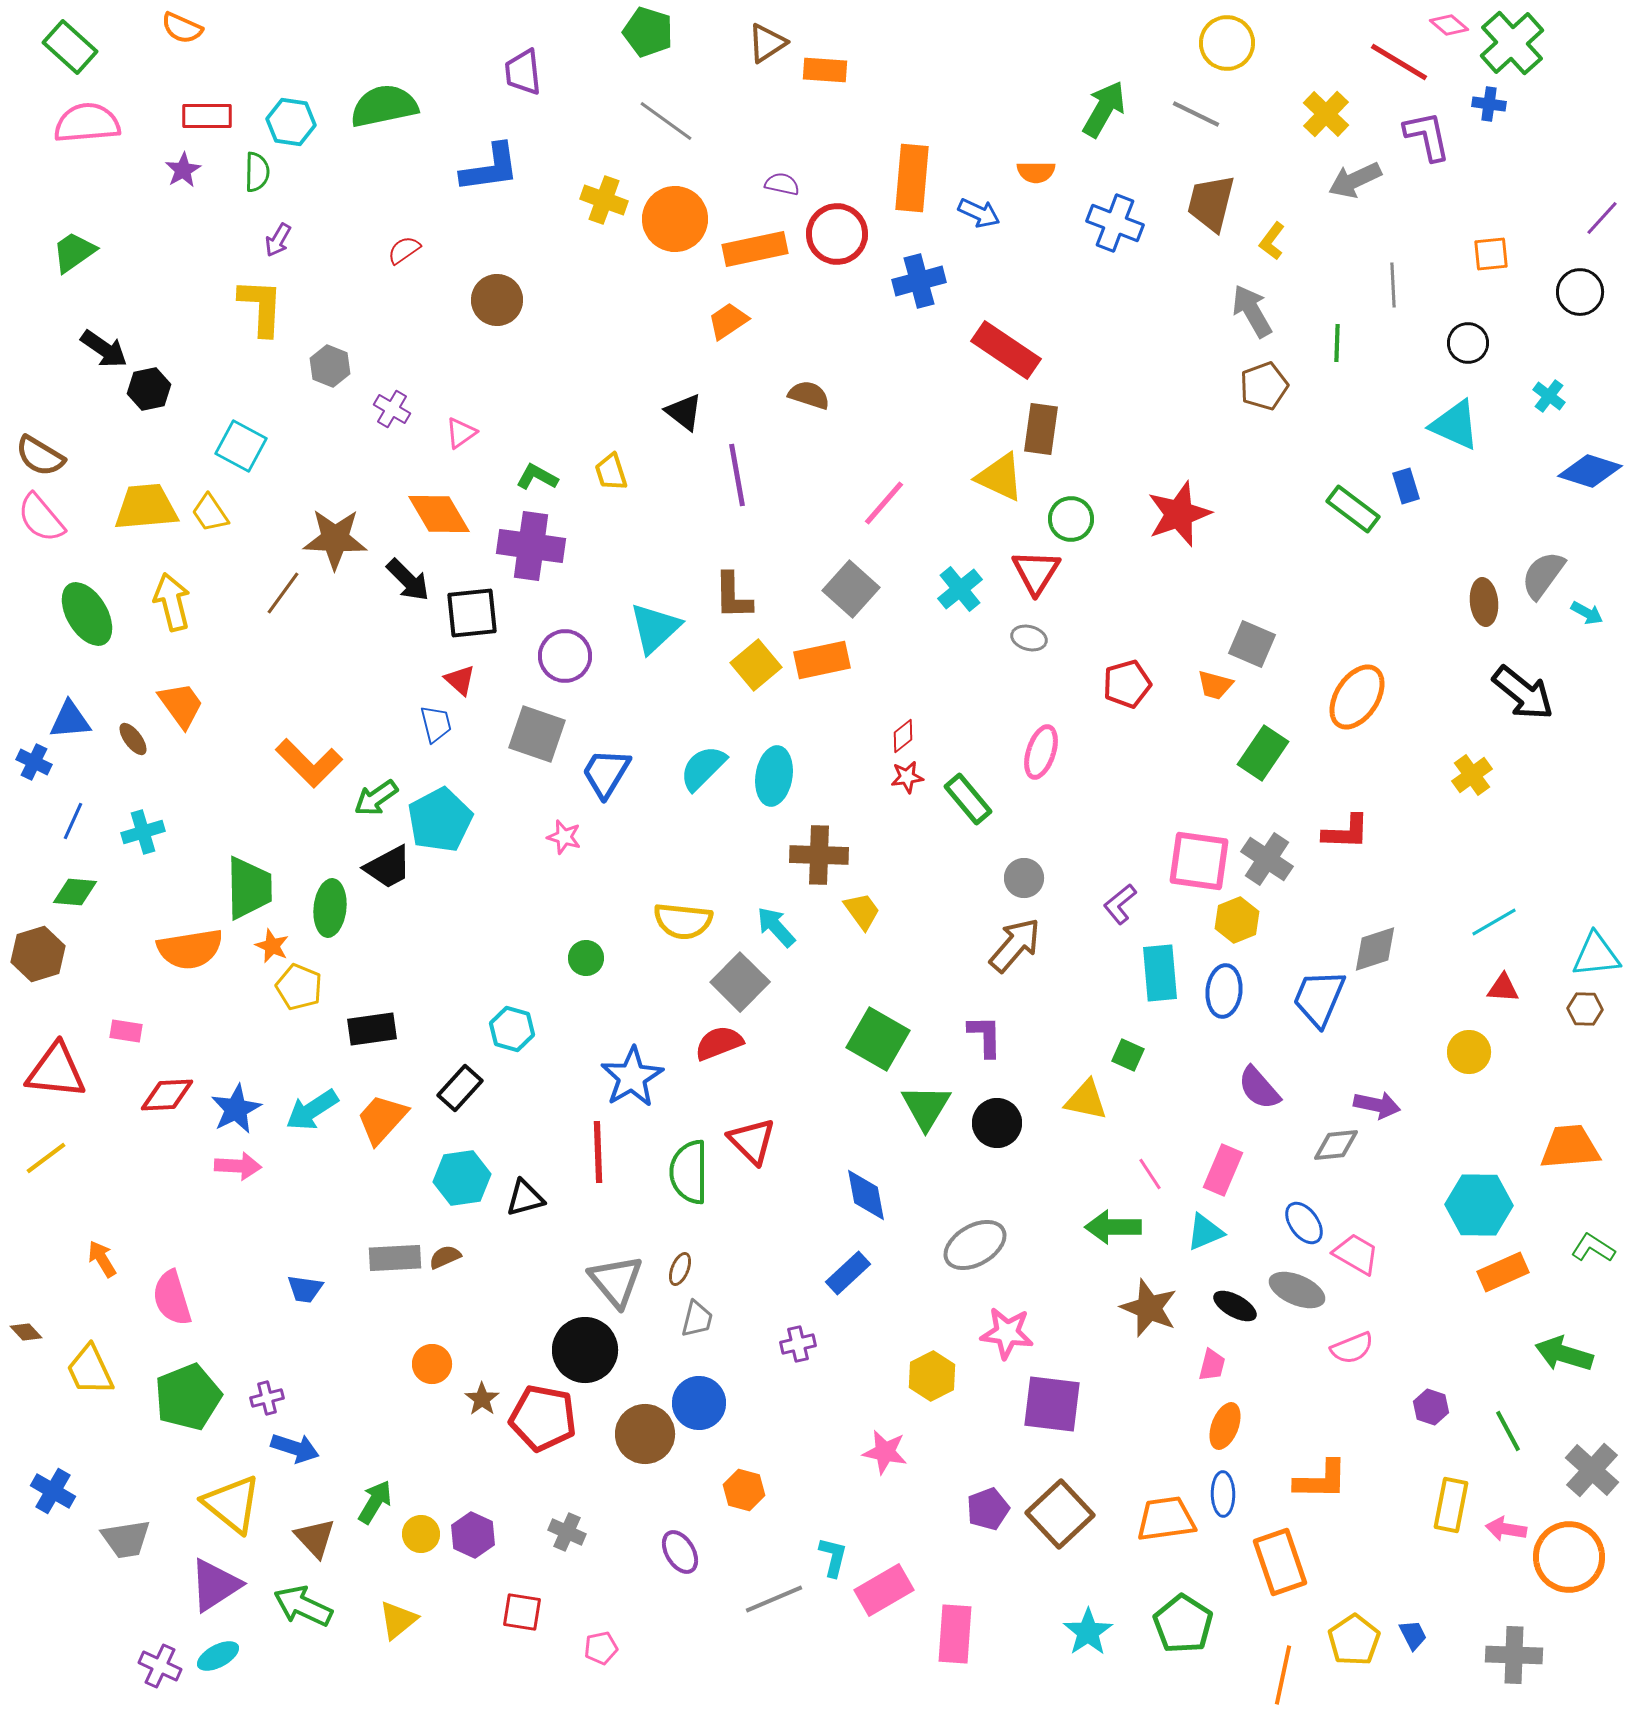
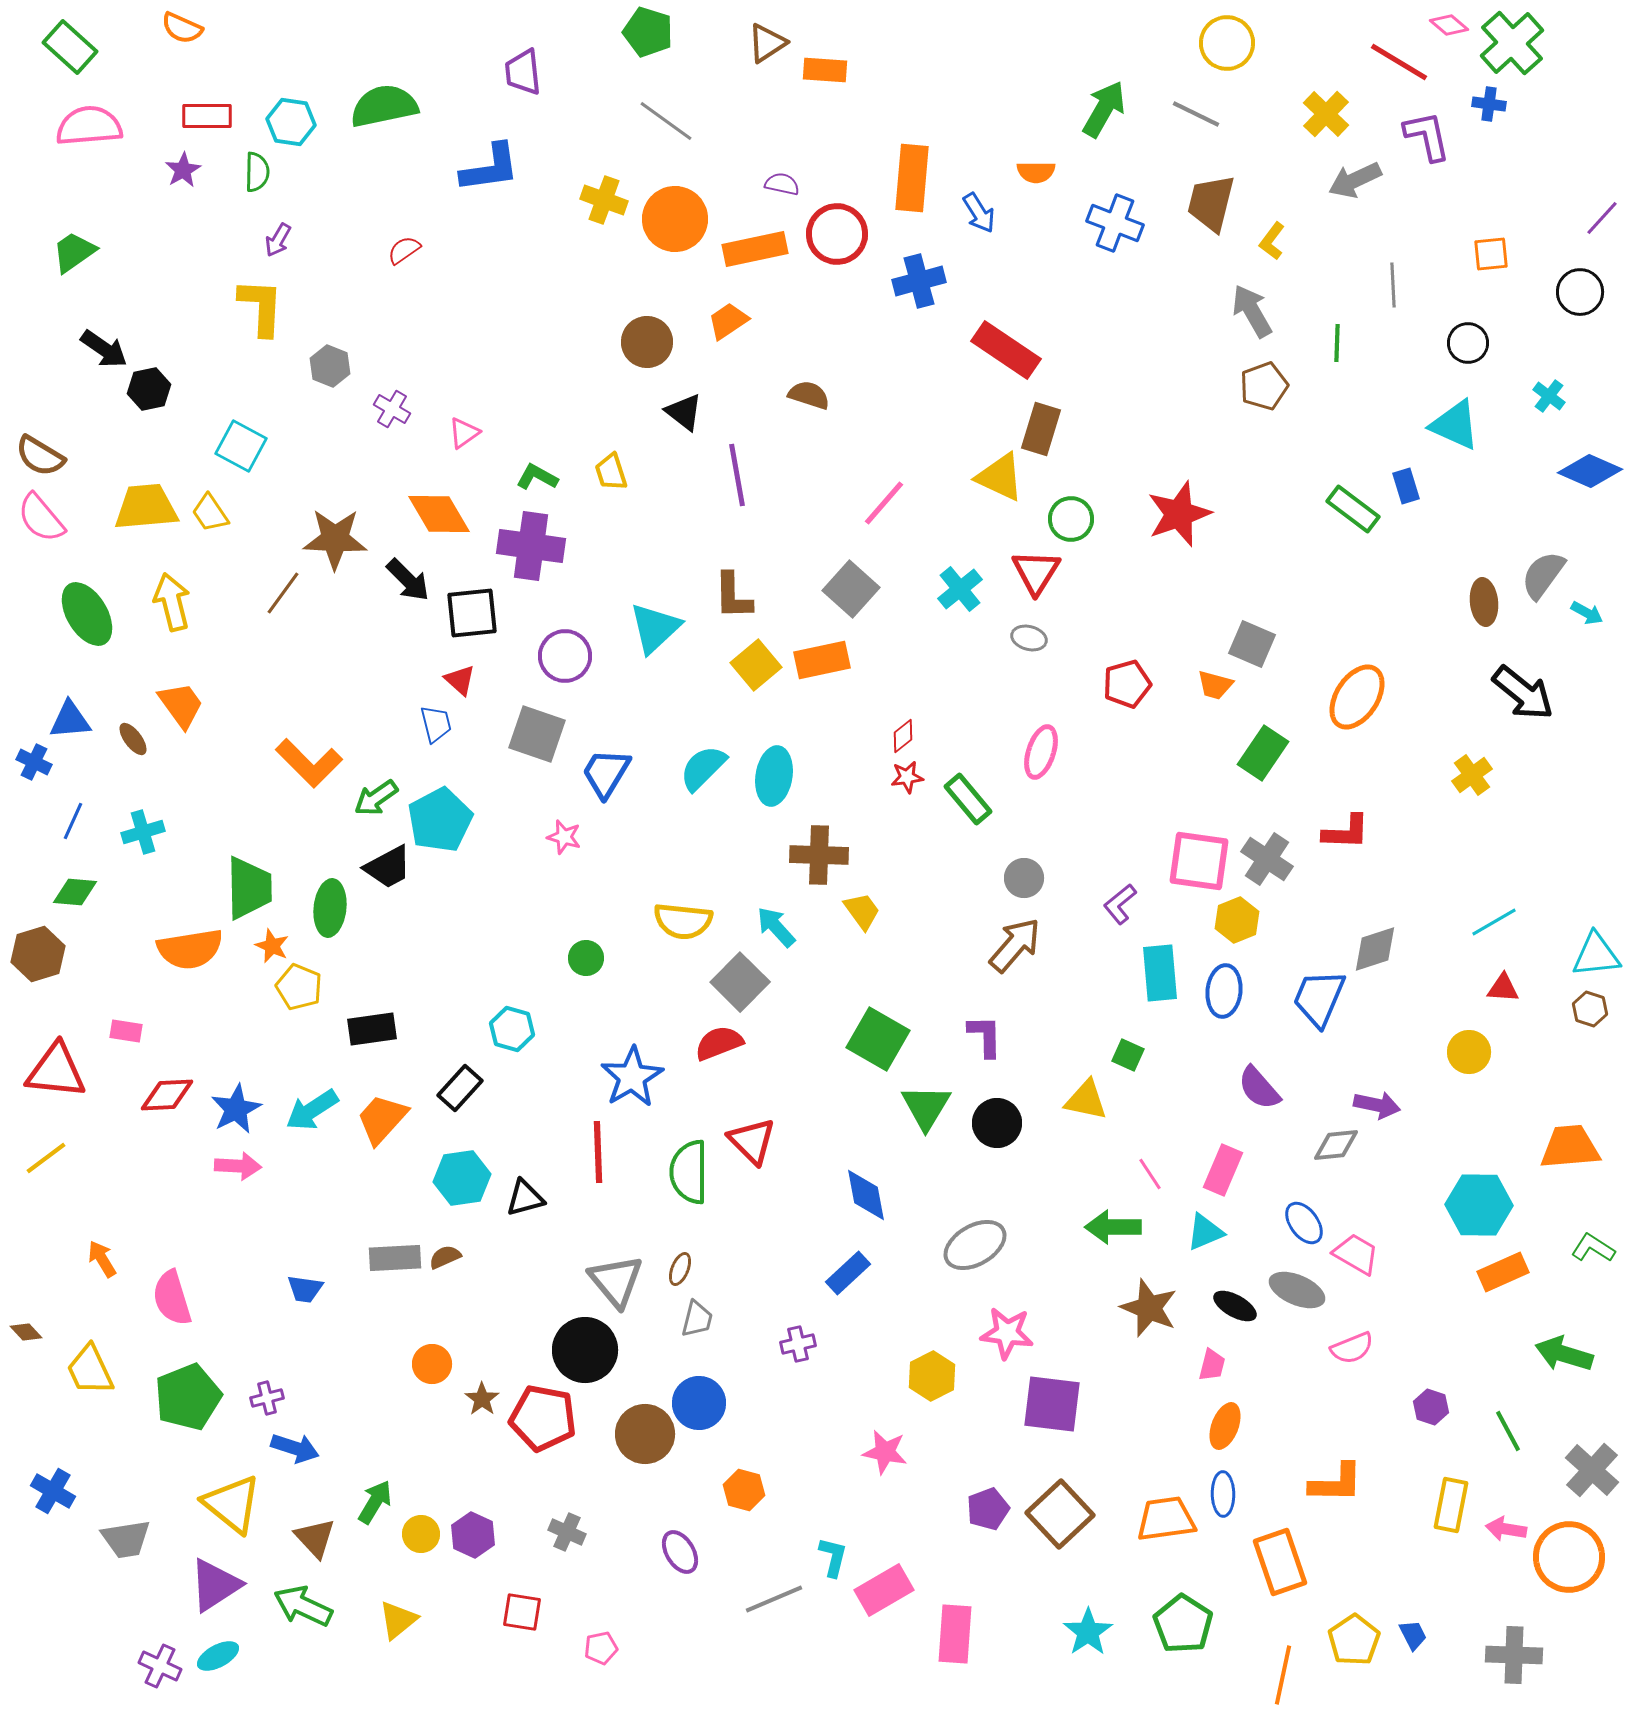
pink semicircle at (87, 123): moved 2 px right, 3 px down
blue arrow at (979, 213): rotated 33 degrees clockwise
brown circle at (497, 300): moved 150 px right, 42 px down
brown rectangle at (1041, 429): rotated 9 degrees clockwise
pink triangle at (461, 433): moved 3 px right
blue diamond at (1590, 471): rotated 6 degrees clockwise
brown hexagon at (1585, 1009): moved 5 px right; rotated 16 degrees clockwise
orange L-shape at (1321, 1480): moved 15 px right, 3 px down
